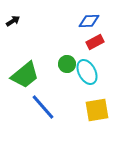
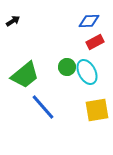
green circle: moved 3 px down
